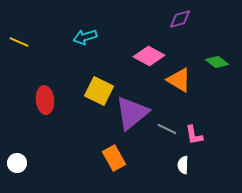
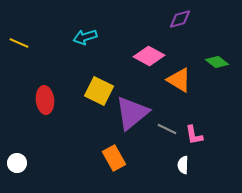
yellow line: moved 1 px down
